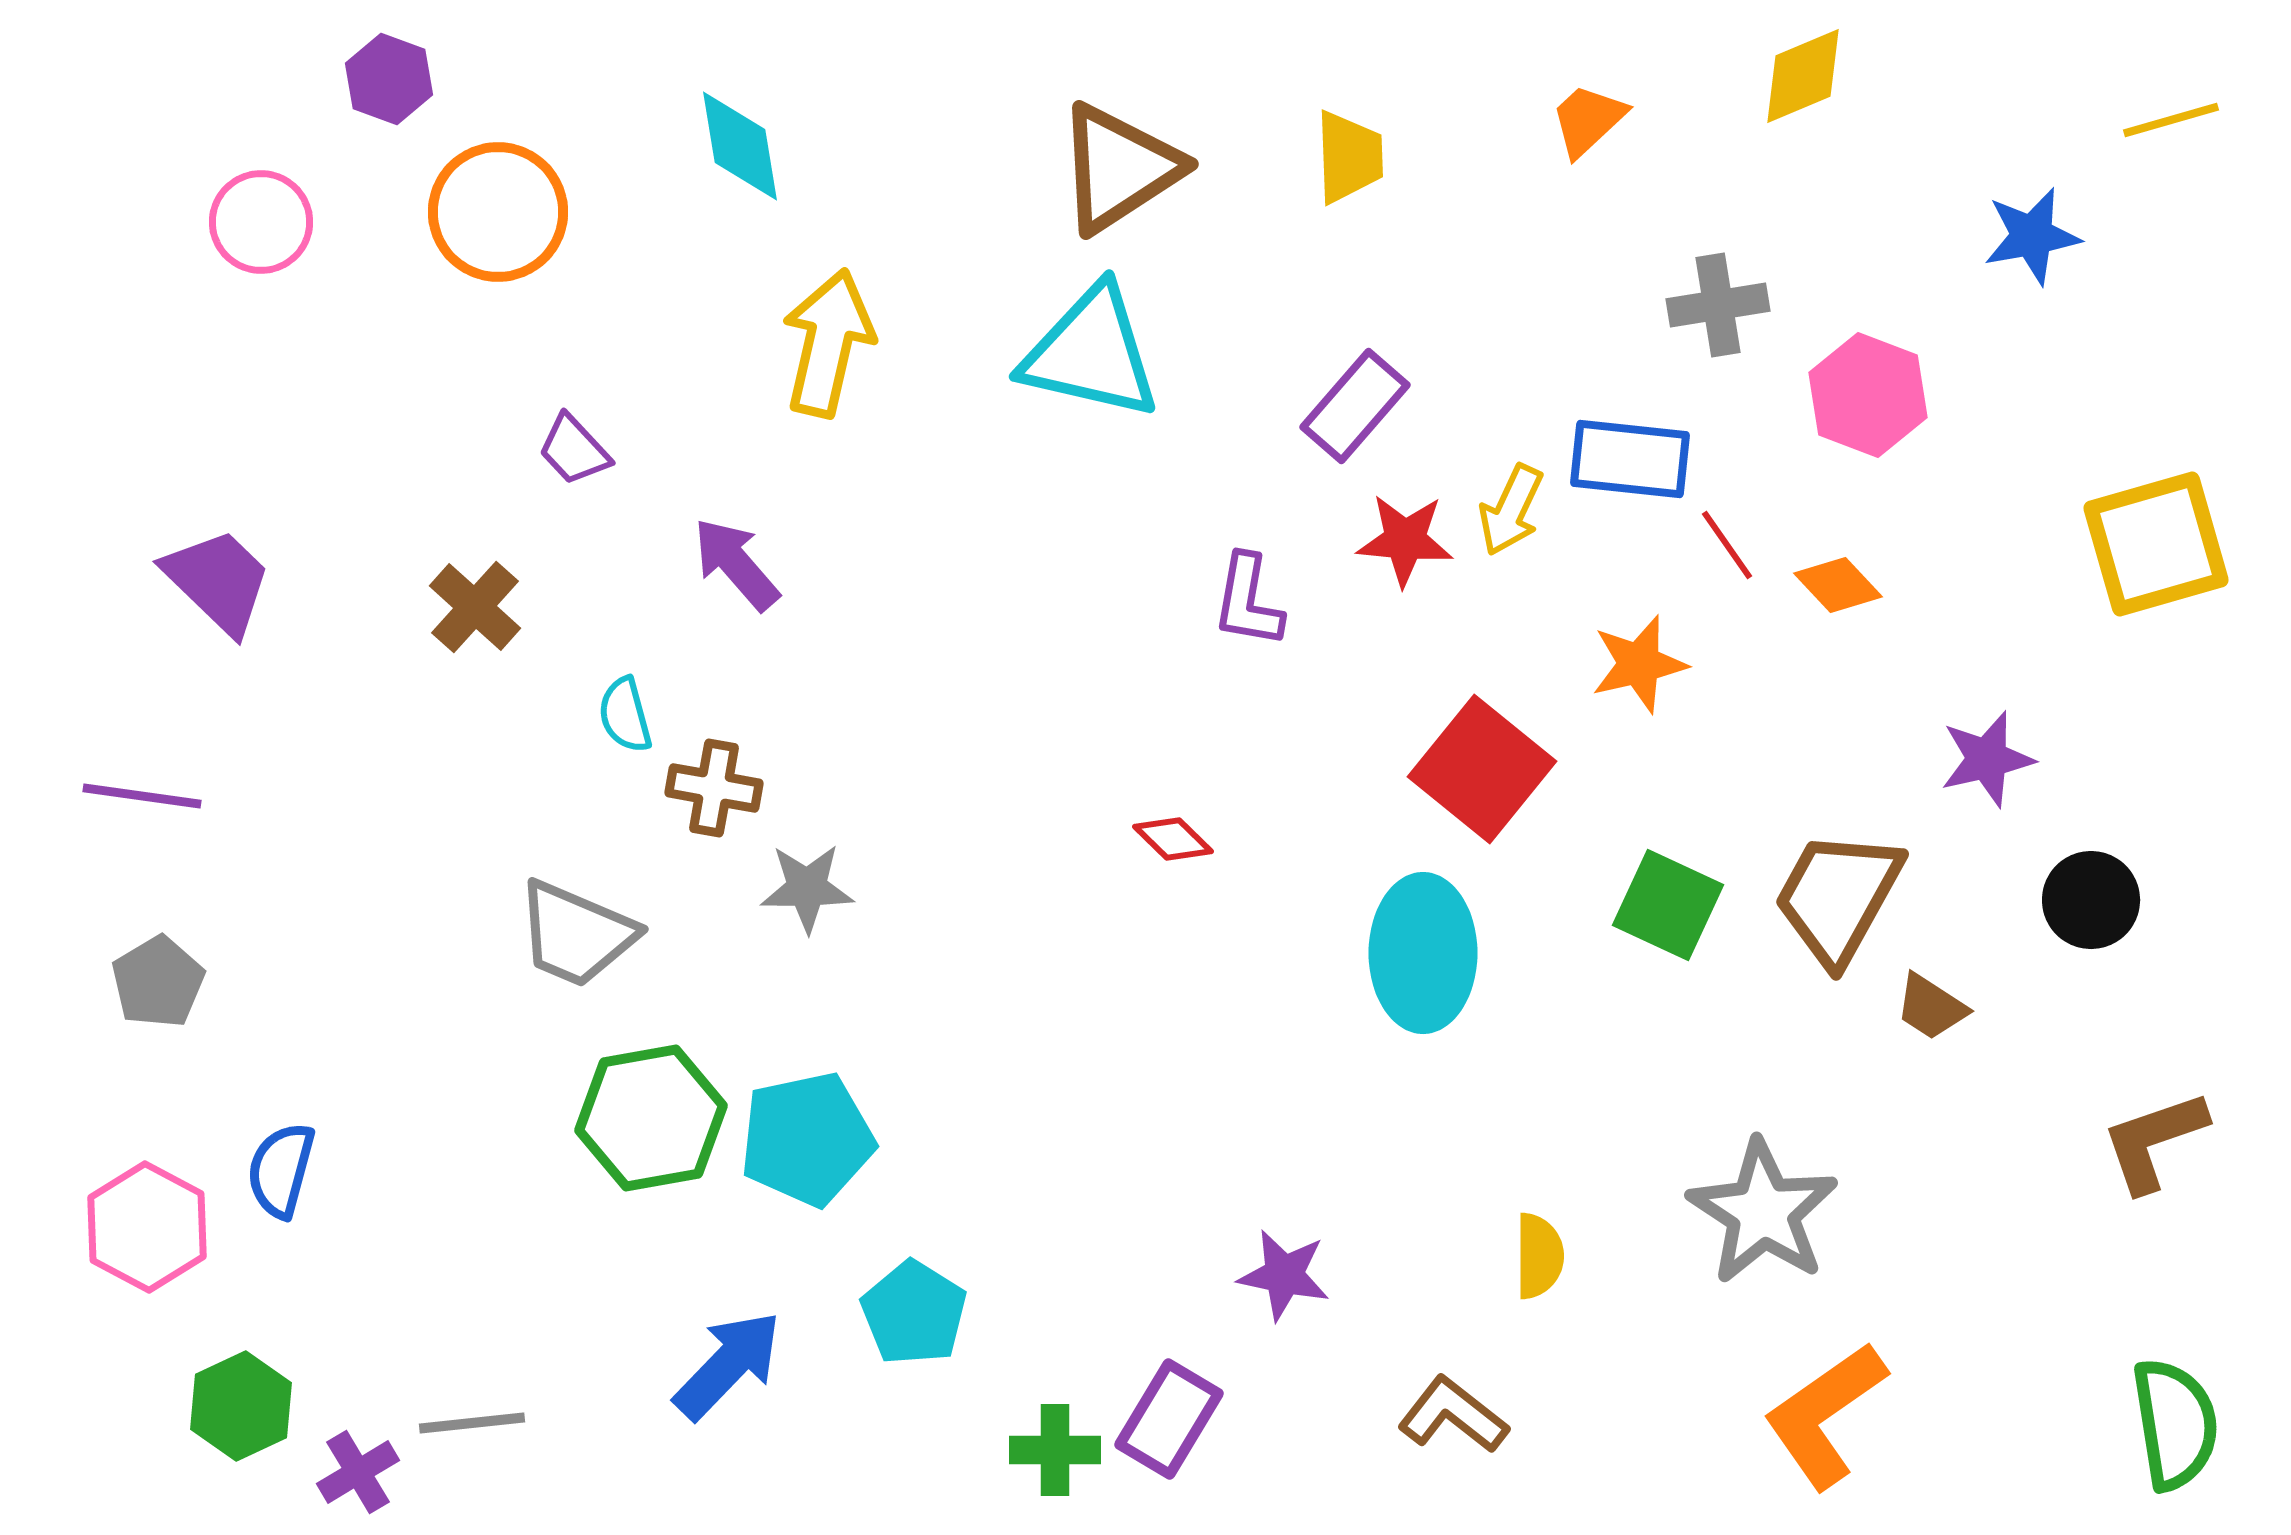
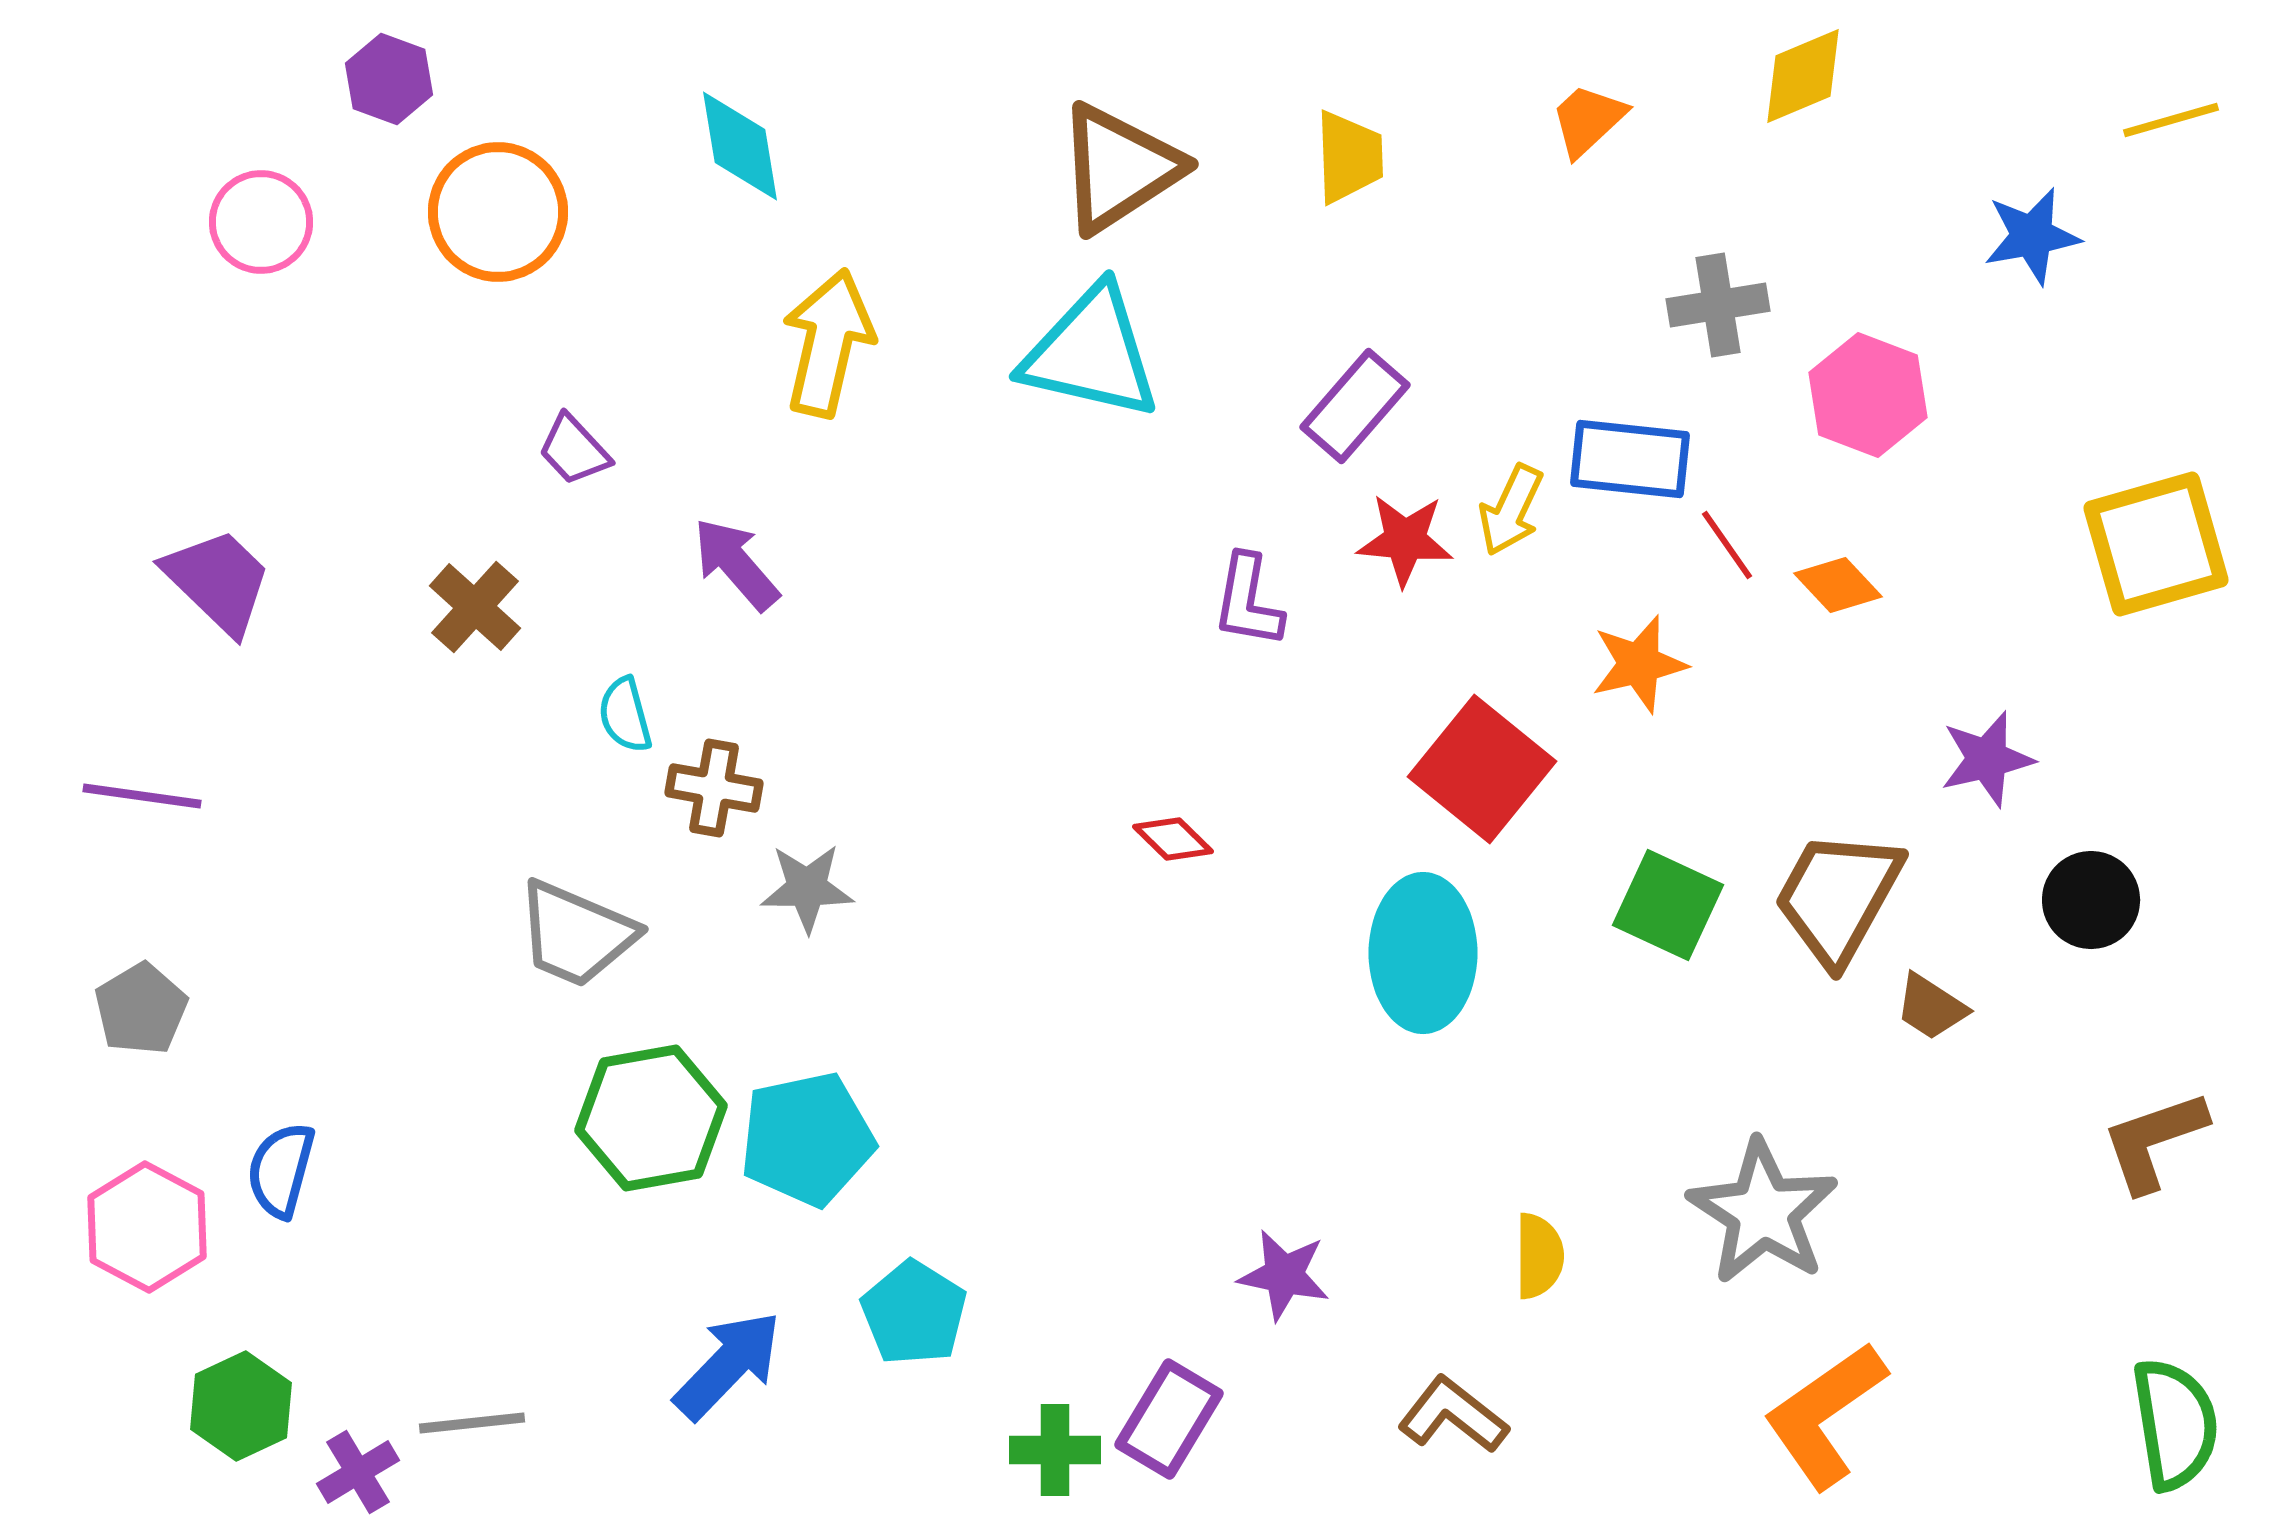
gray pentagon at (158, 982): moved 17 px left, 27 px down
